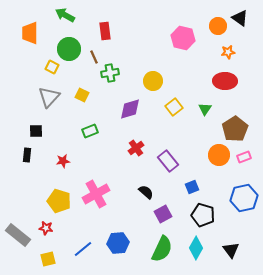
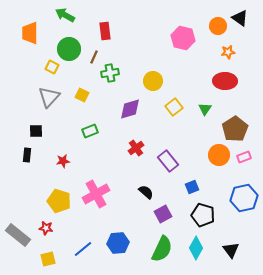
brown line at (94, 57): rotated 48 degrees clockwise
